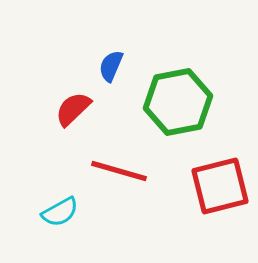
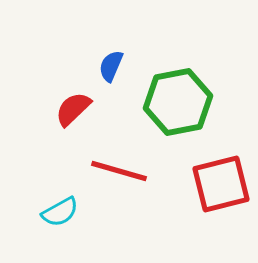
red square: moved 1 px right, 2 px up
